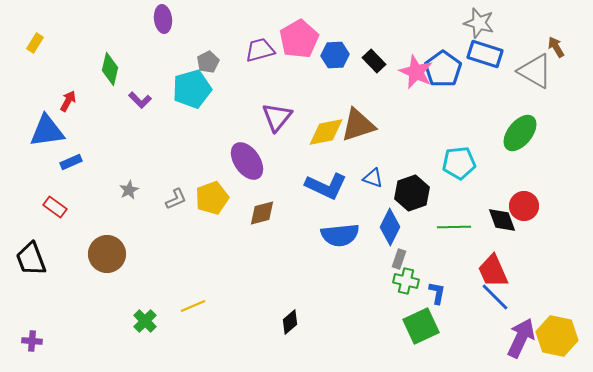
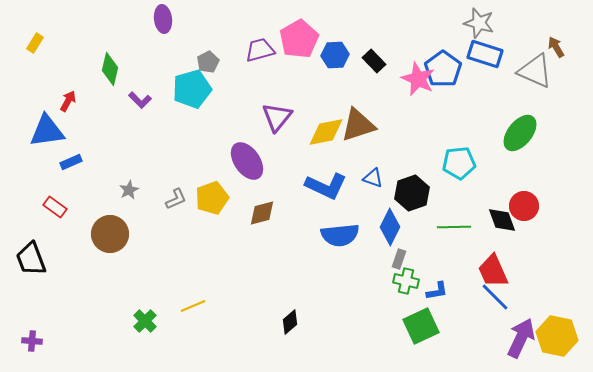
gray triangle at (535, 71): rotated 6 degrees counterclockwise
pink star at (416, 72): moved 2 px right, 7 px down
brown circle at (107, 254): moved 3 px right, 20 px up
blue L-shape at (437, 293): moved 2 px up; rotated 70 degrees clockwise
